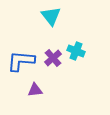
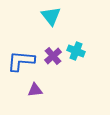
purple cross: moved 2 px up
